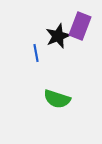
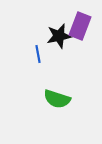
black star: moved 1 px right; rotated 10 degrees clockwise
blue line: moved 2 px right, 1 px down
